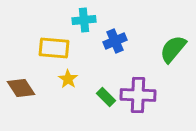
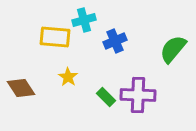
cyan cross: rotated 10 degrees counterclockwise
yellow rectangle: moved 1 px right, 11 px up
yellow star: moved 2 px up
